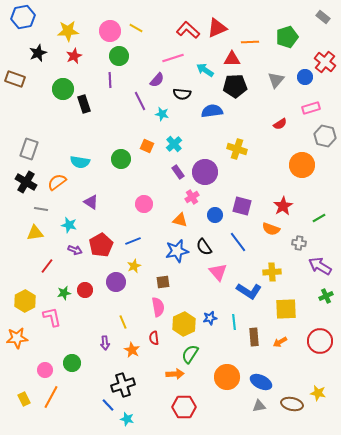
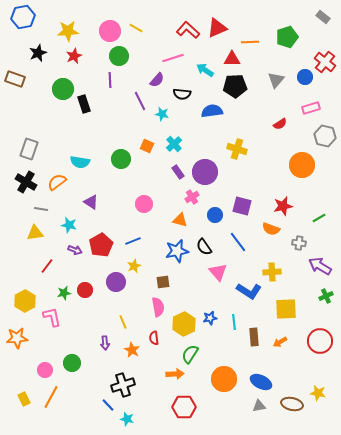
red star at (283, 206): rotated 18 degrees clockwise
orange circle at (227, 377): moved 3 px left, 2 px down
